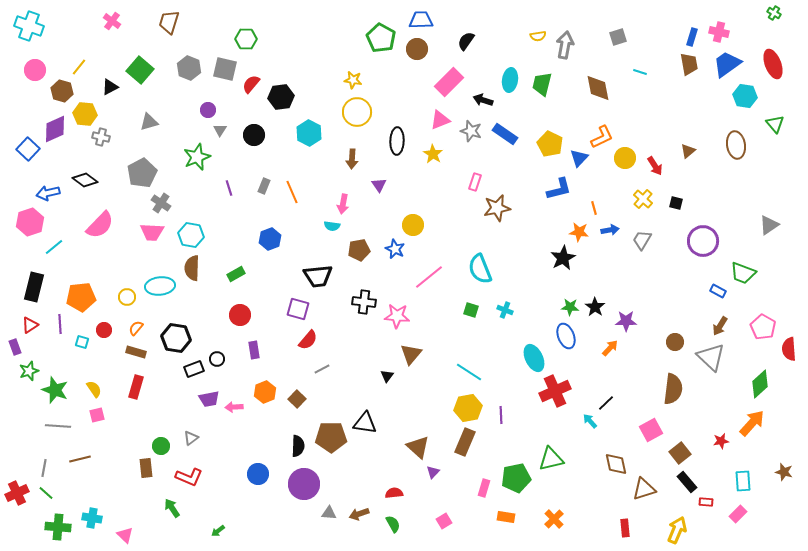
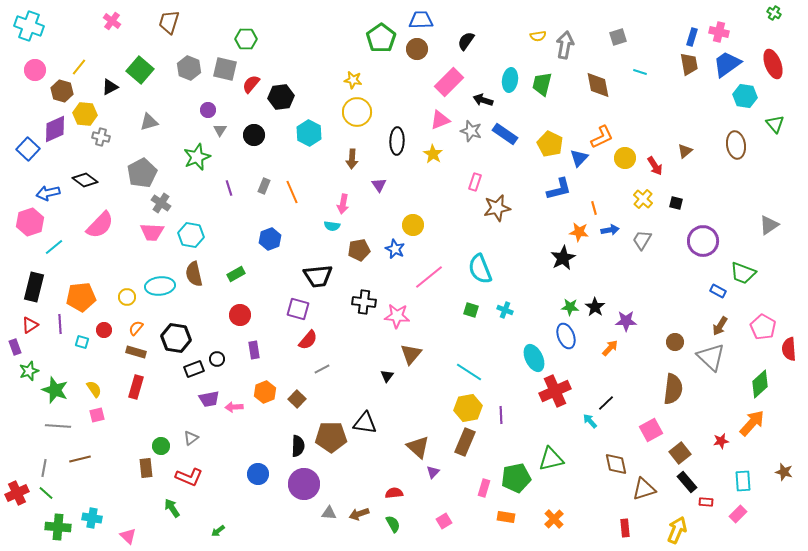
green pentagon at (381, 38): rotated 8 degrees clockwise
brown diamond at (598, 88): moved 3 px up
brown triangle at (688, 151): moved 3 px left
brown semicircle at (192, 268): moved 2 px right, 6 px down; rotated 15 degrees counterclockwise
pink triangle at (125, 535): moved 3 px right, 1 px down
